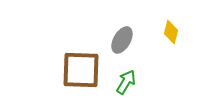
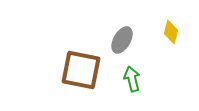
brown square: rotated 9 degrees clockwise
green arrow: moved 6 px right, 3 px up; rotated 45 degrees counterclockwise
